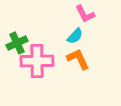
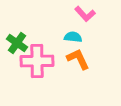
pink L-shape: rotated 15 degrees counterclockwise
cyan semicircle: moved 2 px left, 1 px down; rotated 126 degrees counterclockwise
green cross: rotated 30 degrees counterclockwise
